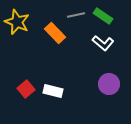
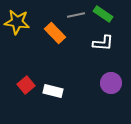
green rectangle: moved 2 px up
yellow star: rotated 15 degrees counterclockwise
white L-shape: rotated 35 degrees counterclockwise
purple circle: moved 2 px right, 1 px up
red square: moved 4 px up
